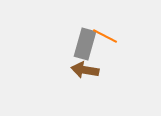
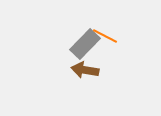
gray rectangle: rotated 28 degrees clockwise
